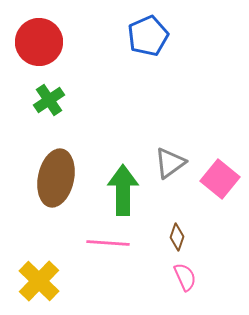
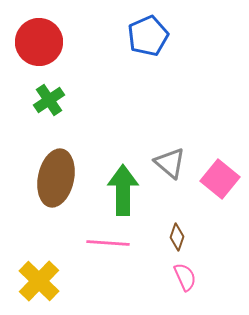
gray triangle: rotated 44 degrees counterclockwise
